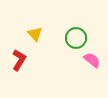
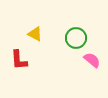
yellow triangle: rotated 21 degrees counterclockwise
red L-shape: rotated 145 degrees clockwise
